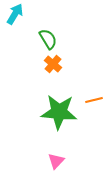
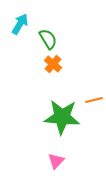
cyan arrow: moved 5 px right, 10 px down
green star: moved 3 px right, 5 px down
